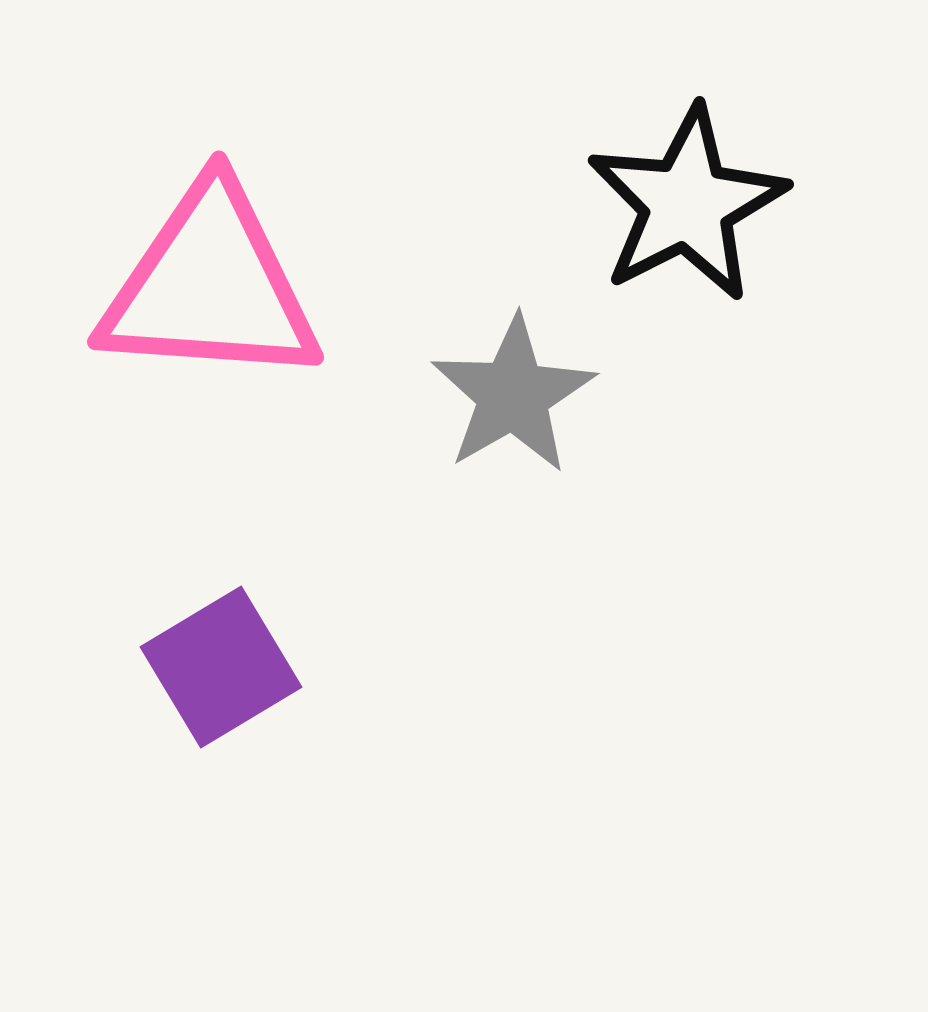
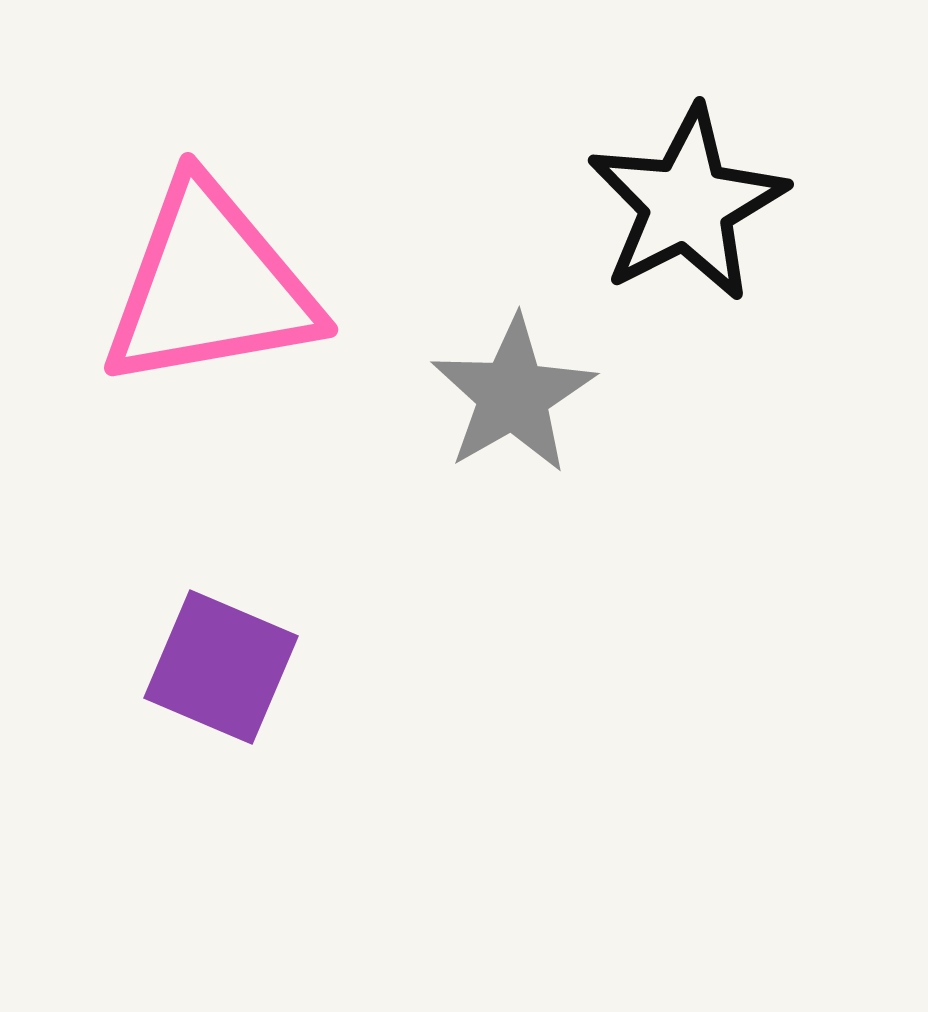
pink triangle: rotated 14 degrees counterclockwise
purple square: rotated 36 degrees counterclockwise
